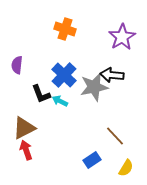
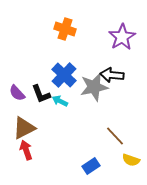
purple semicircle: moved 28 px down; rotated 48 degrees counterclockwise
blue rectangle: moved 1 px left, 6 px down
yellow semicircle: moved 5 px right, 8 px up; rotated 78 degrees clockwise
